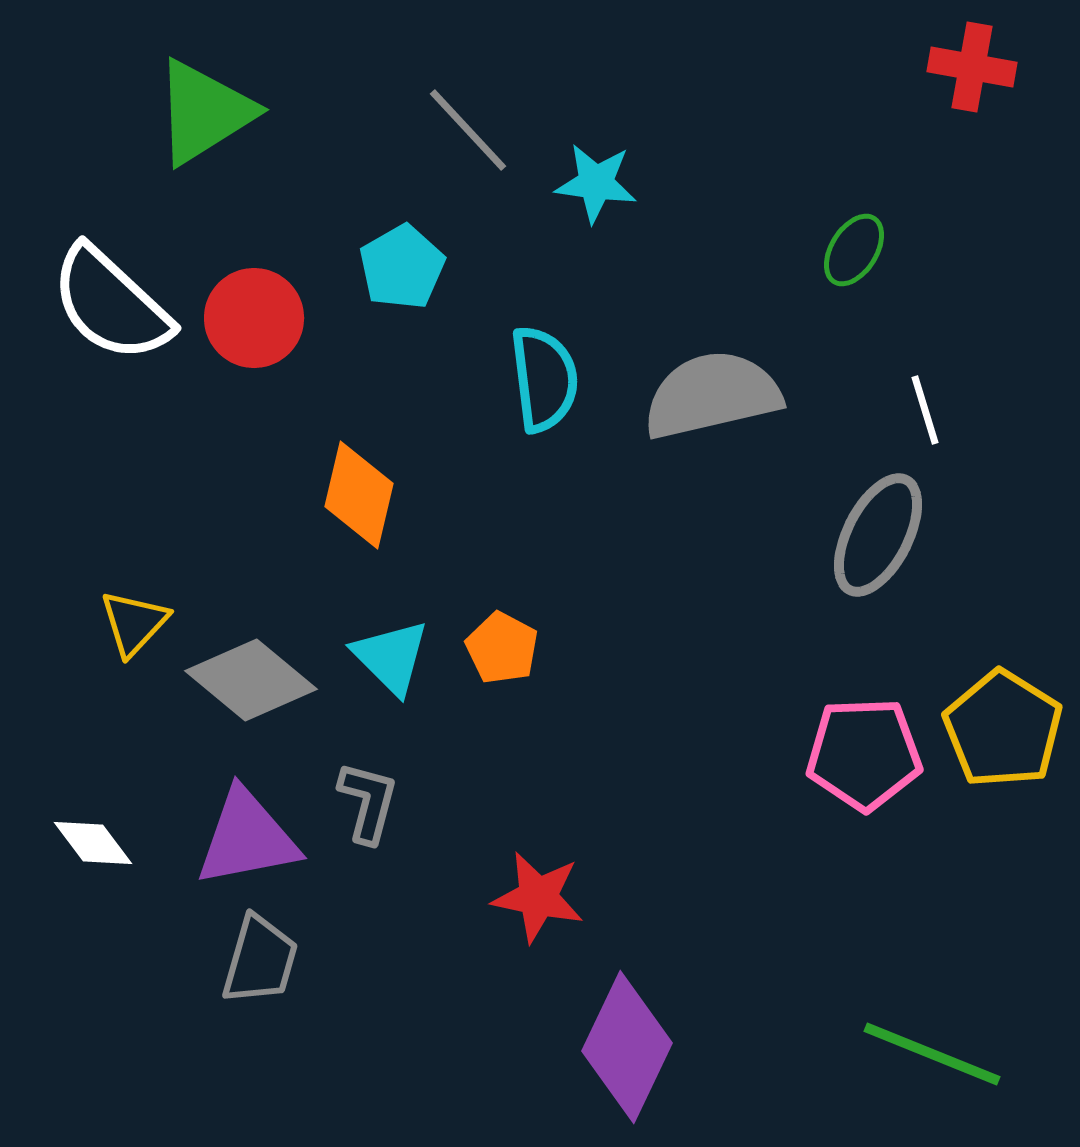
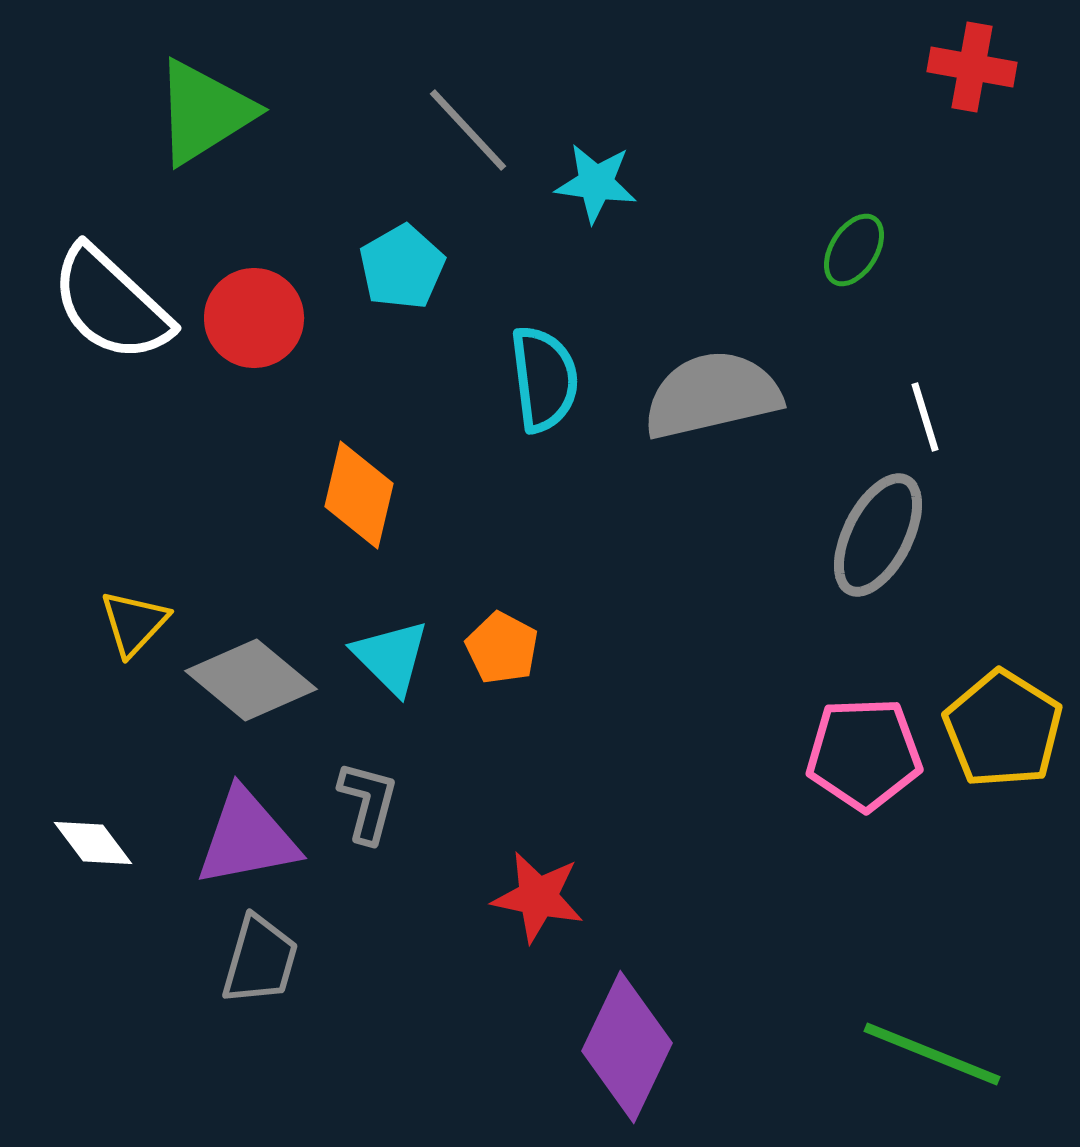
white line: moved 7 px down
